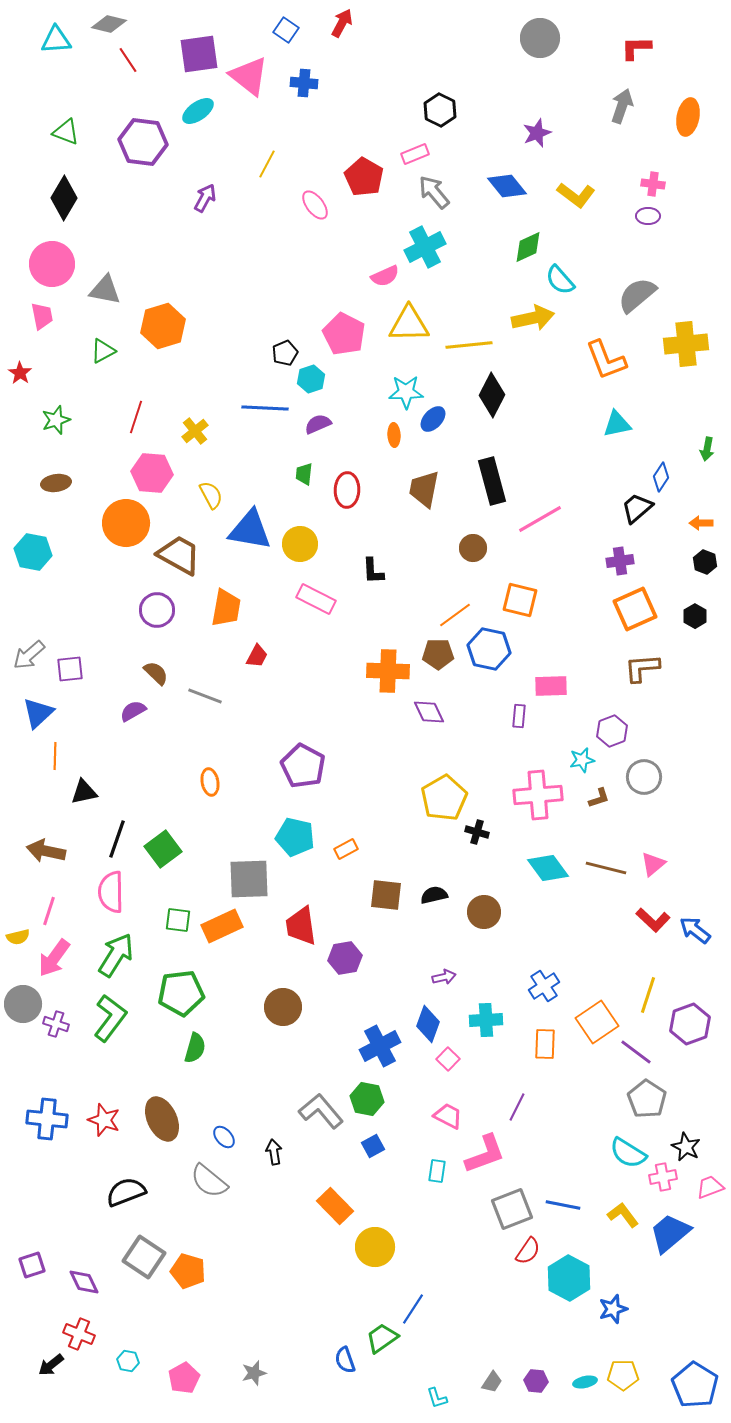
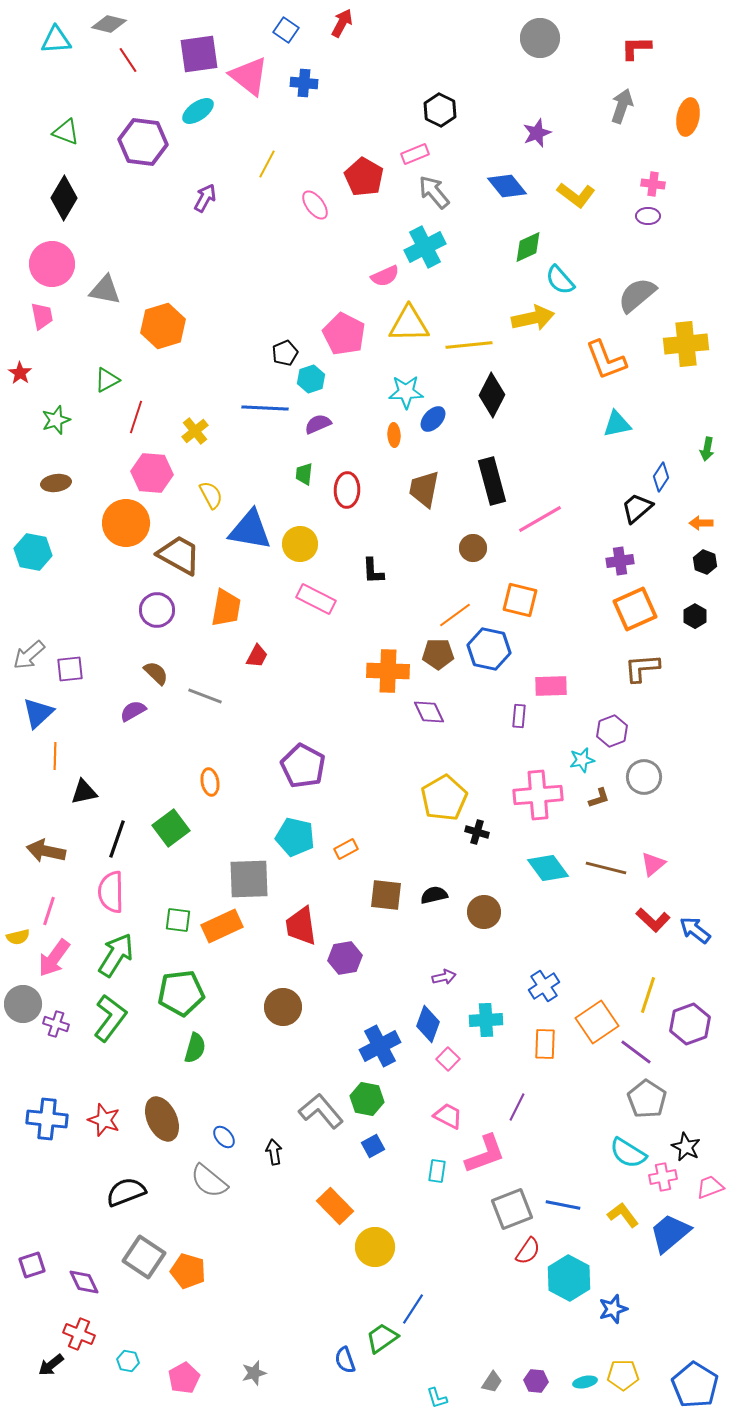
green triangle at (103, 351): moved 4 px right, 29 px down
green square at (163, 849): moved 8 px right, 21 px up
